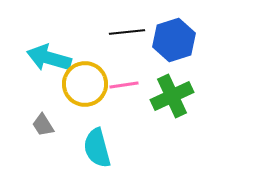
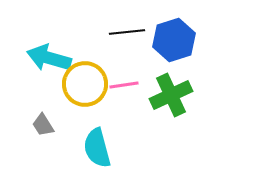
green cross: moved 1 px left, 1 px up
